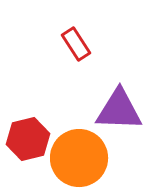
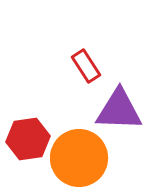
red rectangle: moved 10 px right, 22 px down
red hexagon: rotated 6 degrees clockwise
